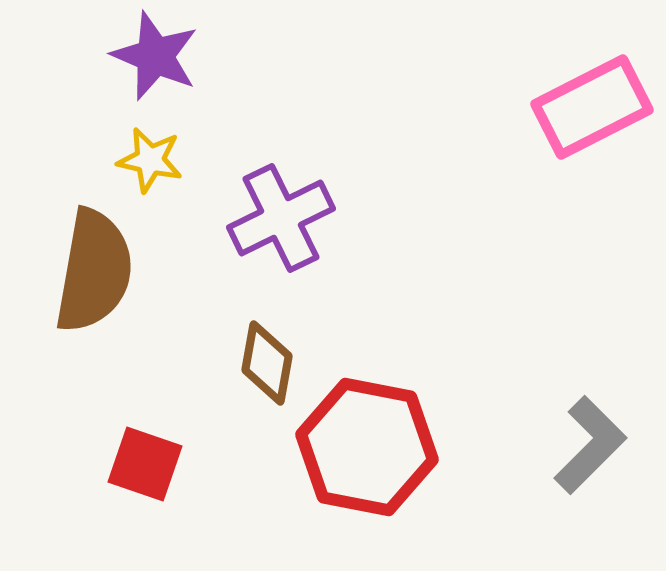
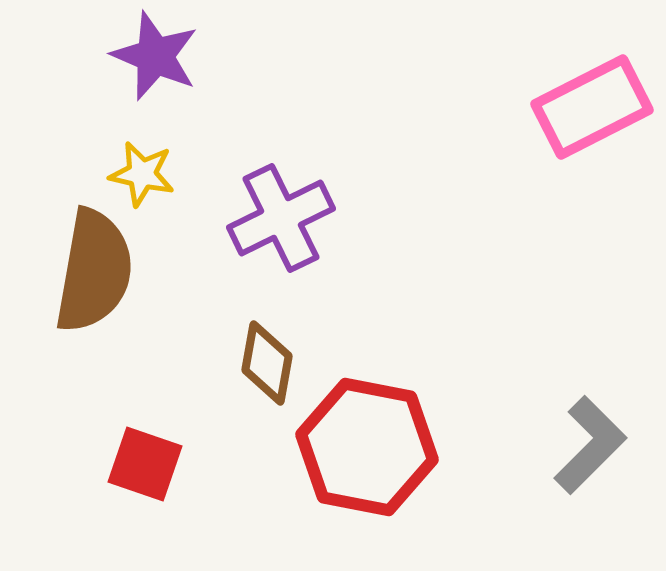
yellow star: moved 8 px left, 14 px down
